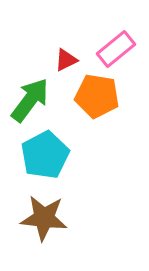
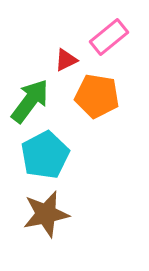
pink rectangle: moved 7 px left, 12 px up
green arrow: moved 1 px down
brown star: moved 2 px right, 4 px up; rotated 18 degrees counterclockwise
